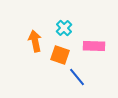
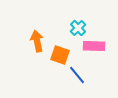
cyan cross: moved 14 px right
orange arrow: moved 2 px right
blue line: moved 2 px up
